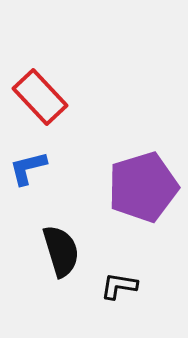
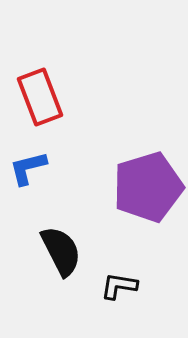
red rectangle: rotated 22 degrees clockwise
purple pentagon: moved 5 px right
black semicircle: rotated 10 degrees counterclockwise
